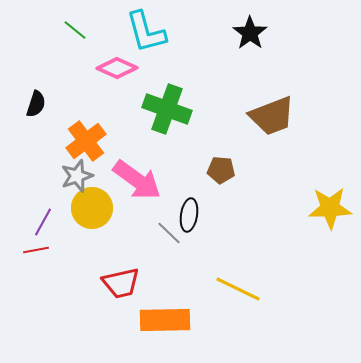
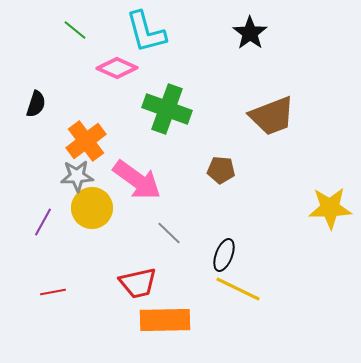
gray star: rotated 16 degrees clockwise
black ellipse: moved 35 px right, 40 px down; rotated 12 degrees clockwise
red line: moved 17 px right, 42 px down
red trapezoid: moved 17 px right
